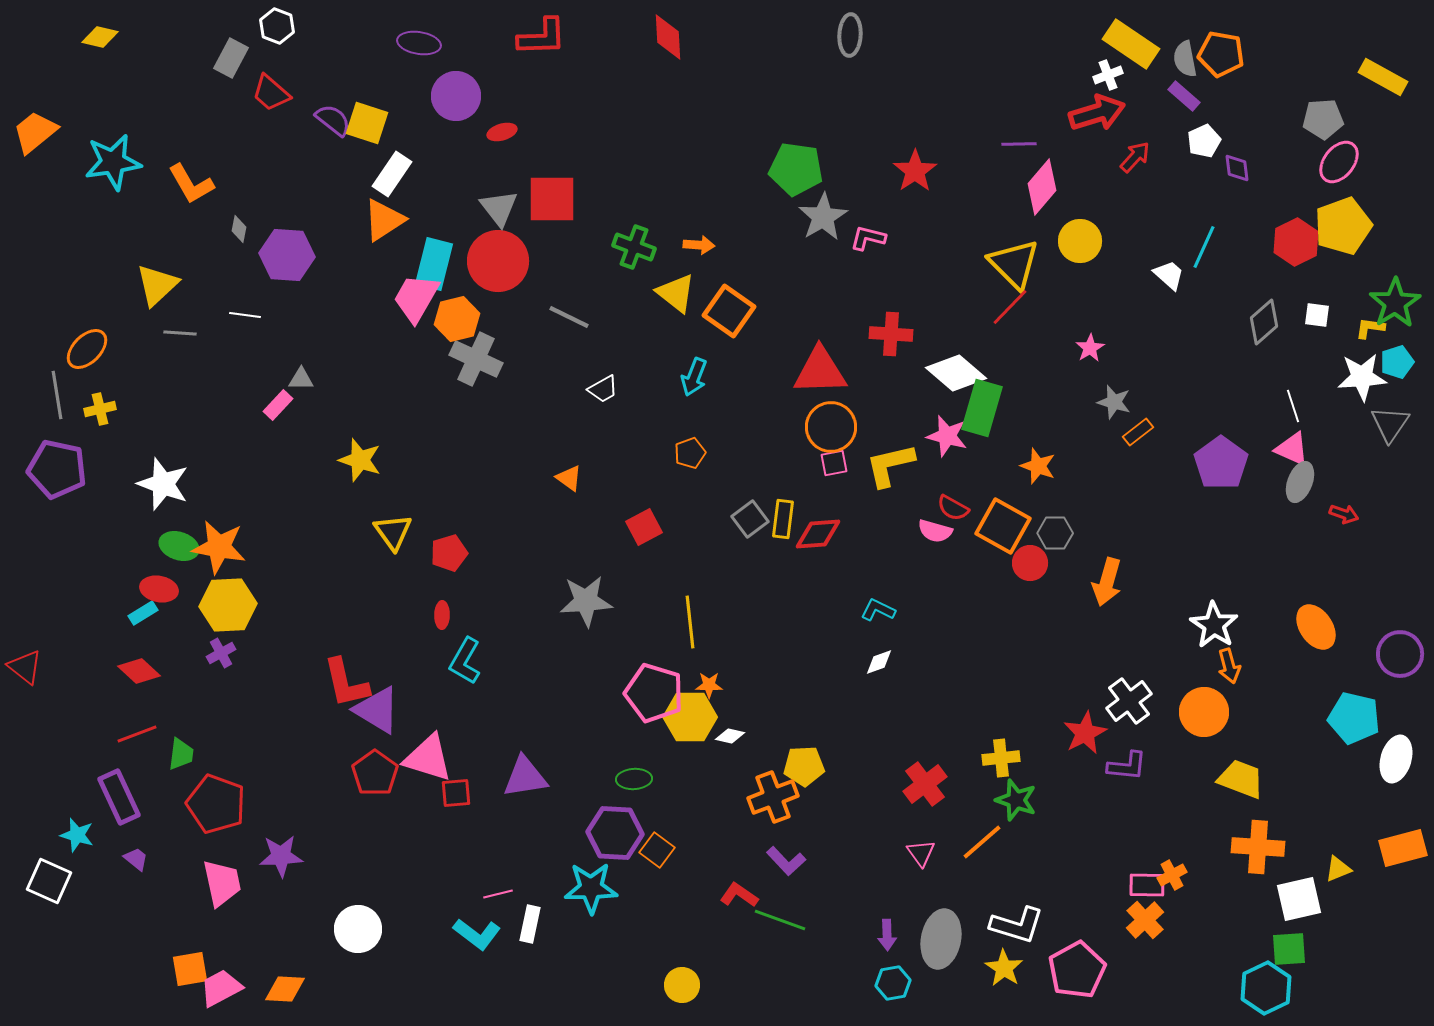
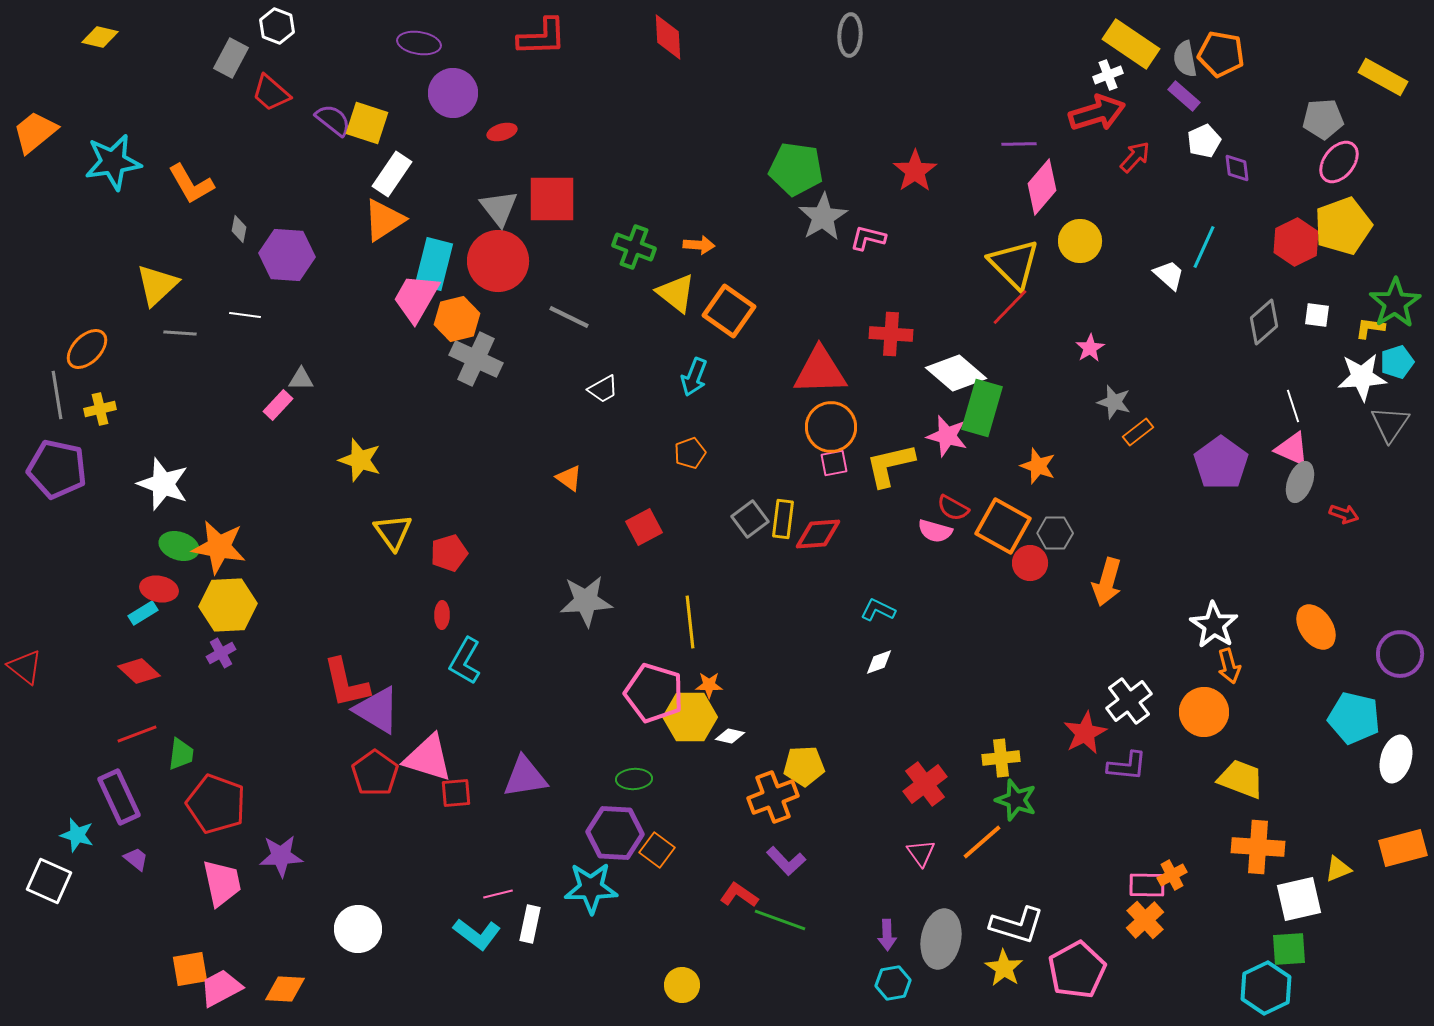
purple circle at (456, 96): moved 3 px left, 3 px up
